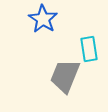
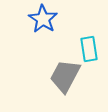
gray trapezoid: rotated 6 degrees clockwise
